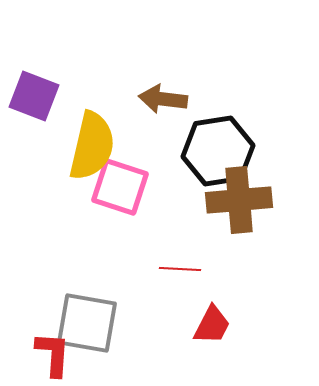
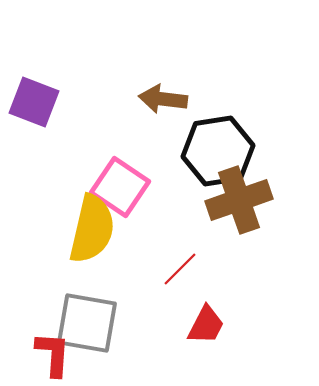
purple square: moved 6 px down
yellow semicircle: moved 83 px down
pink square: rotated 16 degrees clockwise
brown cross: rotated 14 degrees counterclockwise
red line: rotated 48 degrees counterclockwise
red trapezoid: moved 6 px left
